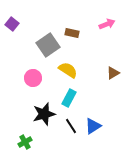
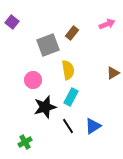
purple square: moved 2 px up
brown rectangle: rotated 64 degrees counterclockwise
gray square: rotated 15 degrees clockwise
yellow semicircle: rotated 48 degrees clockwise
pink circle: moved 2 px down
cyan rectangle: moved 2 px right, 1 px up
black star: moved 1 px right, 7 px up
black line: moved 3 px left
